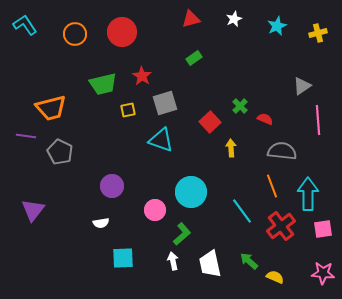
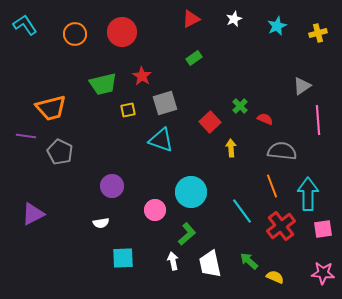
red triangle: rotated 12 degrees counterclockwise
purple triangle: moved 4 px down; rotated 25 degrees clockwise
green L-shape: moved 5 px right
